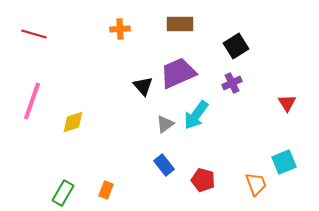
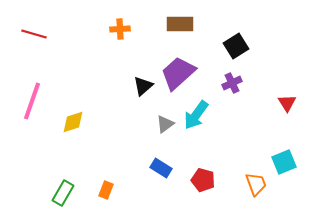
purple trapezoid: rotated 18 degrees counterclockwise
black triangle: rotated 30 degrees clockwise
blue rectangle: moved 3 px left, 3 px down; rotated 20 degrees counterclockwise
